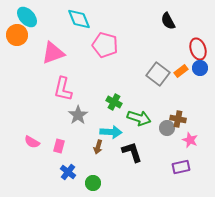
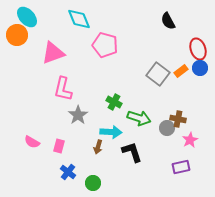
pink star: rotated 21 degrees clockwise
